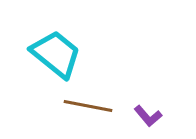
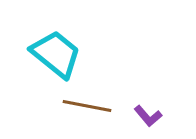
brown line: moved 1 px left
